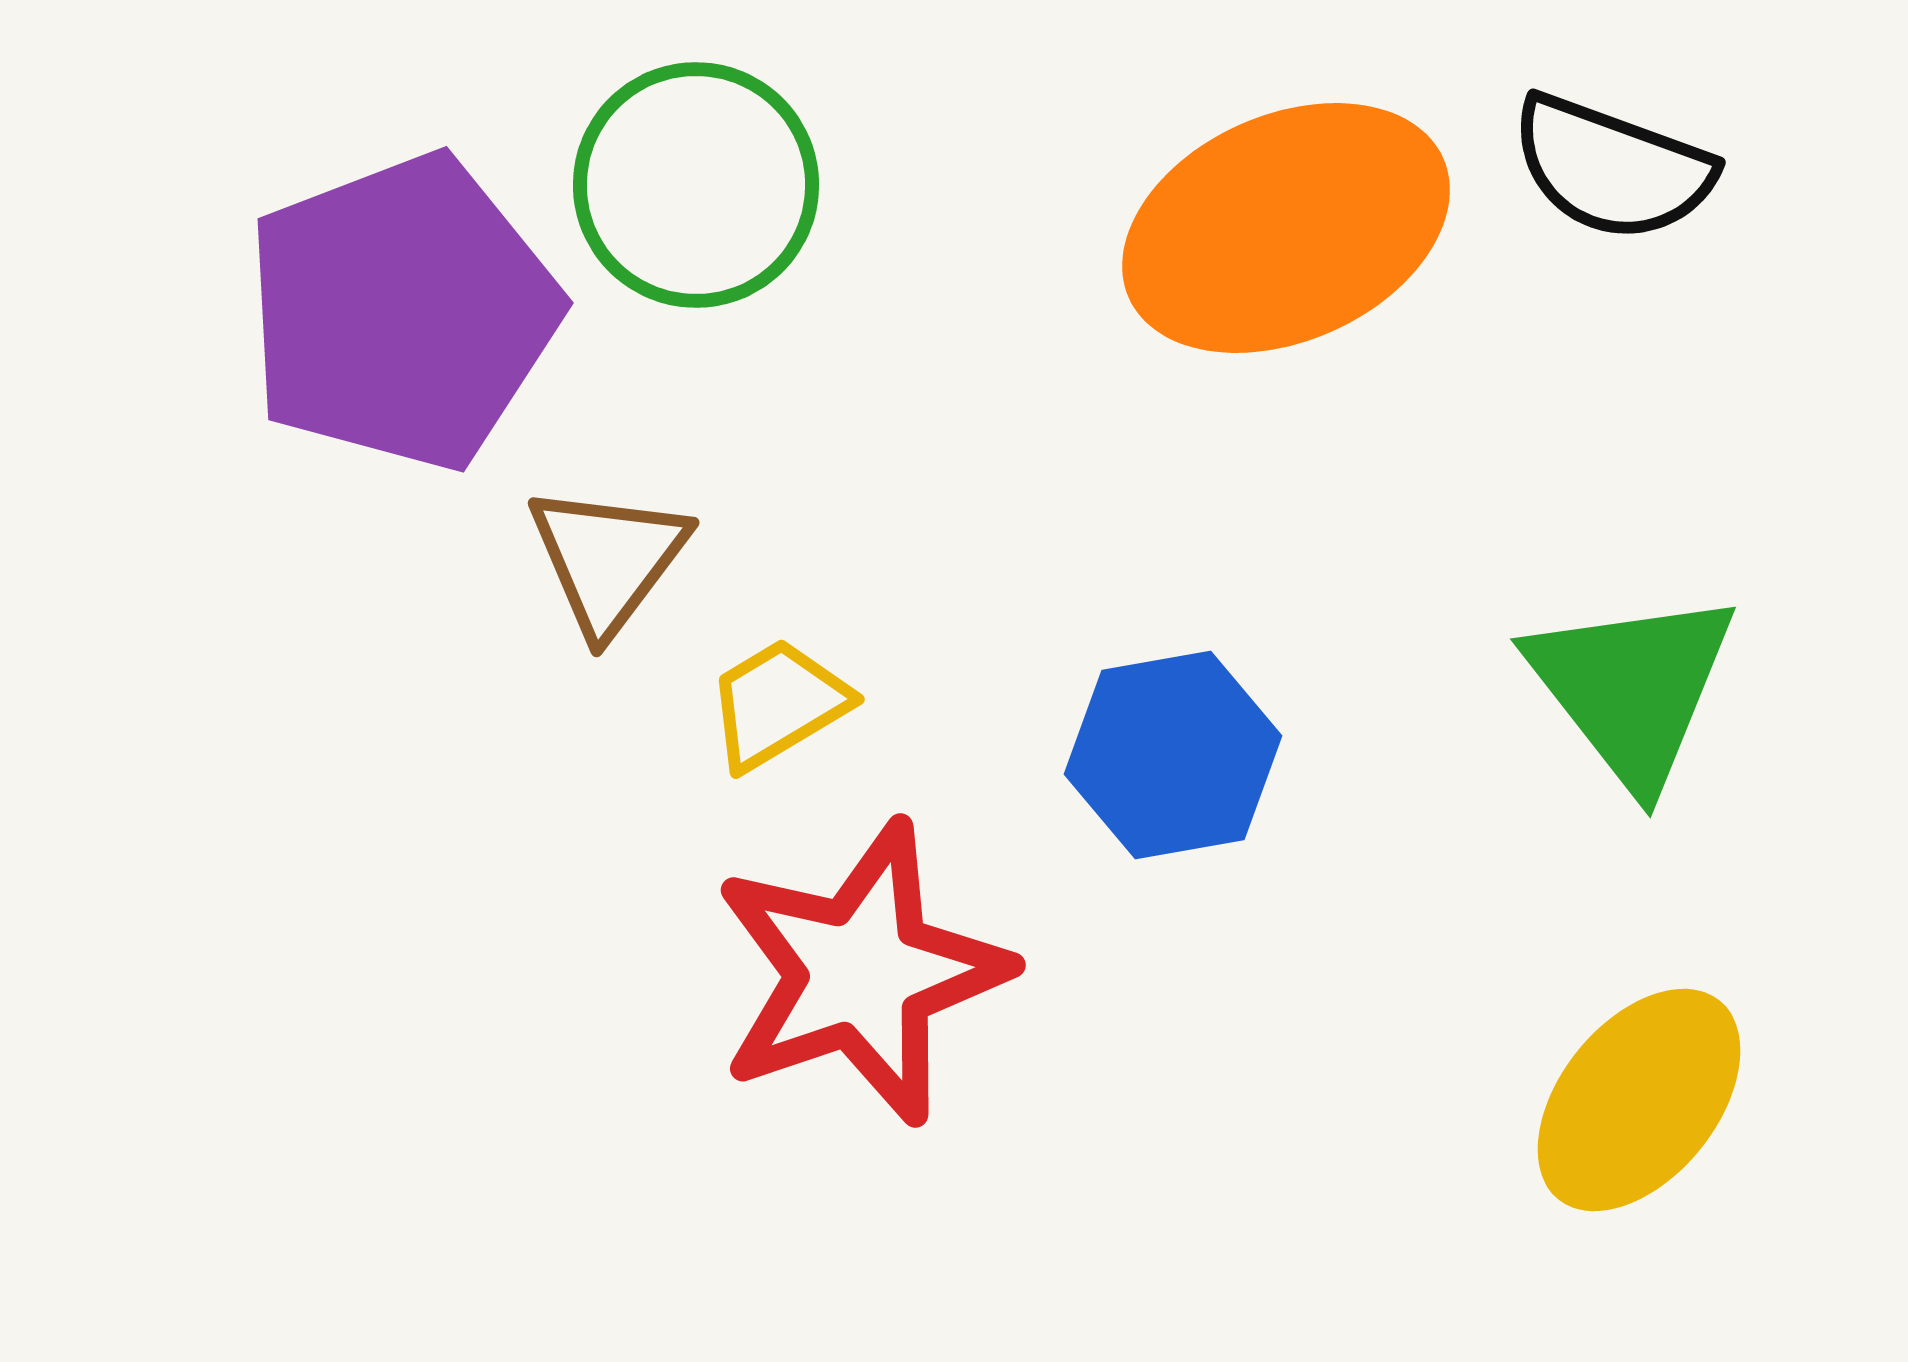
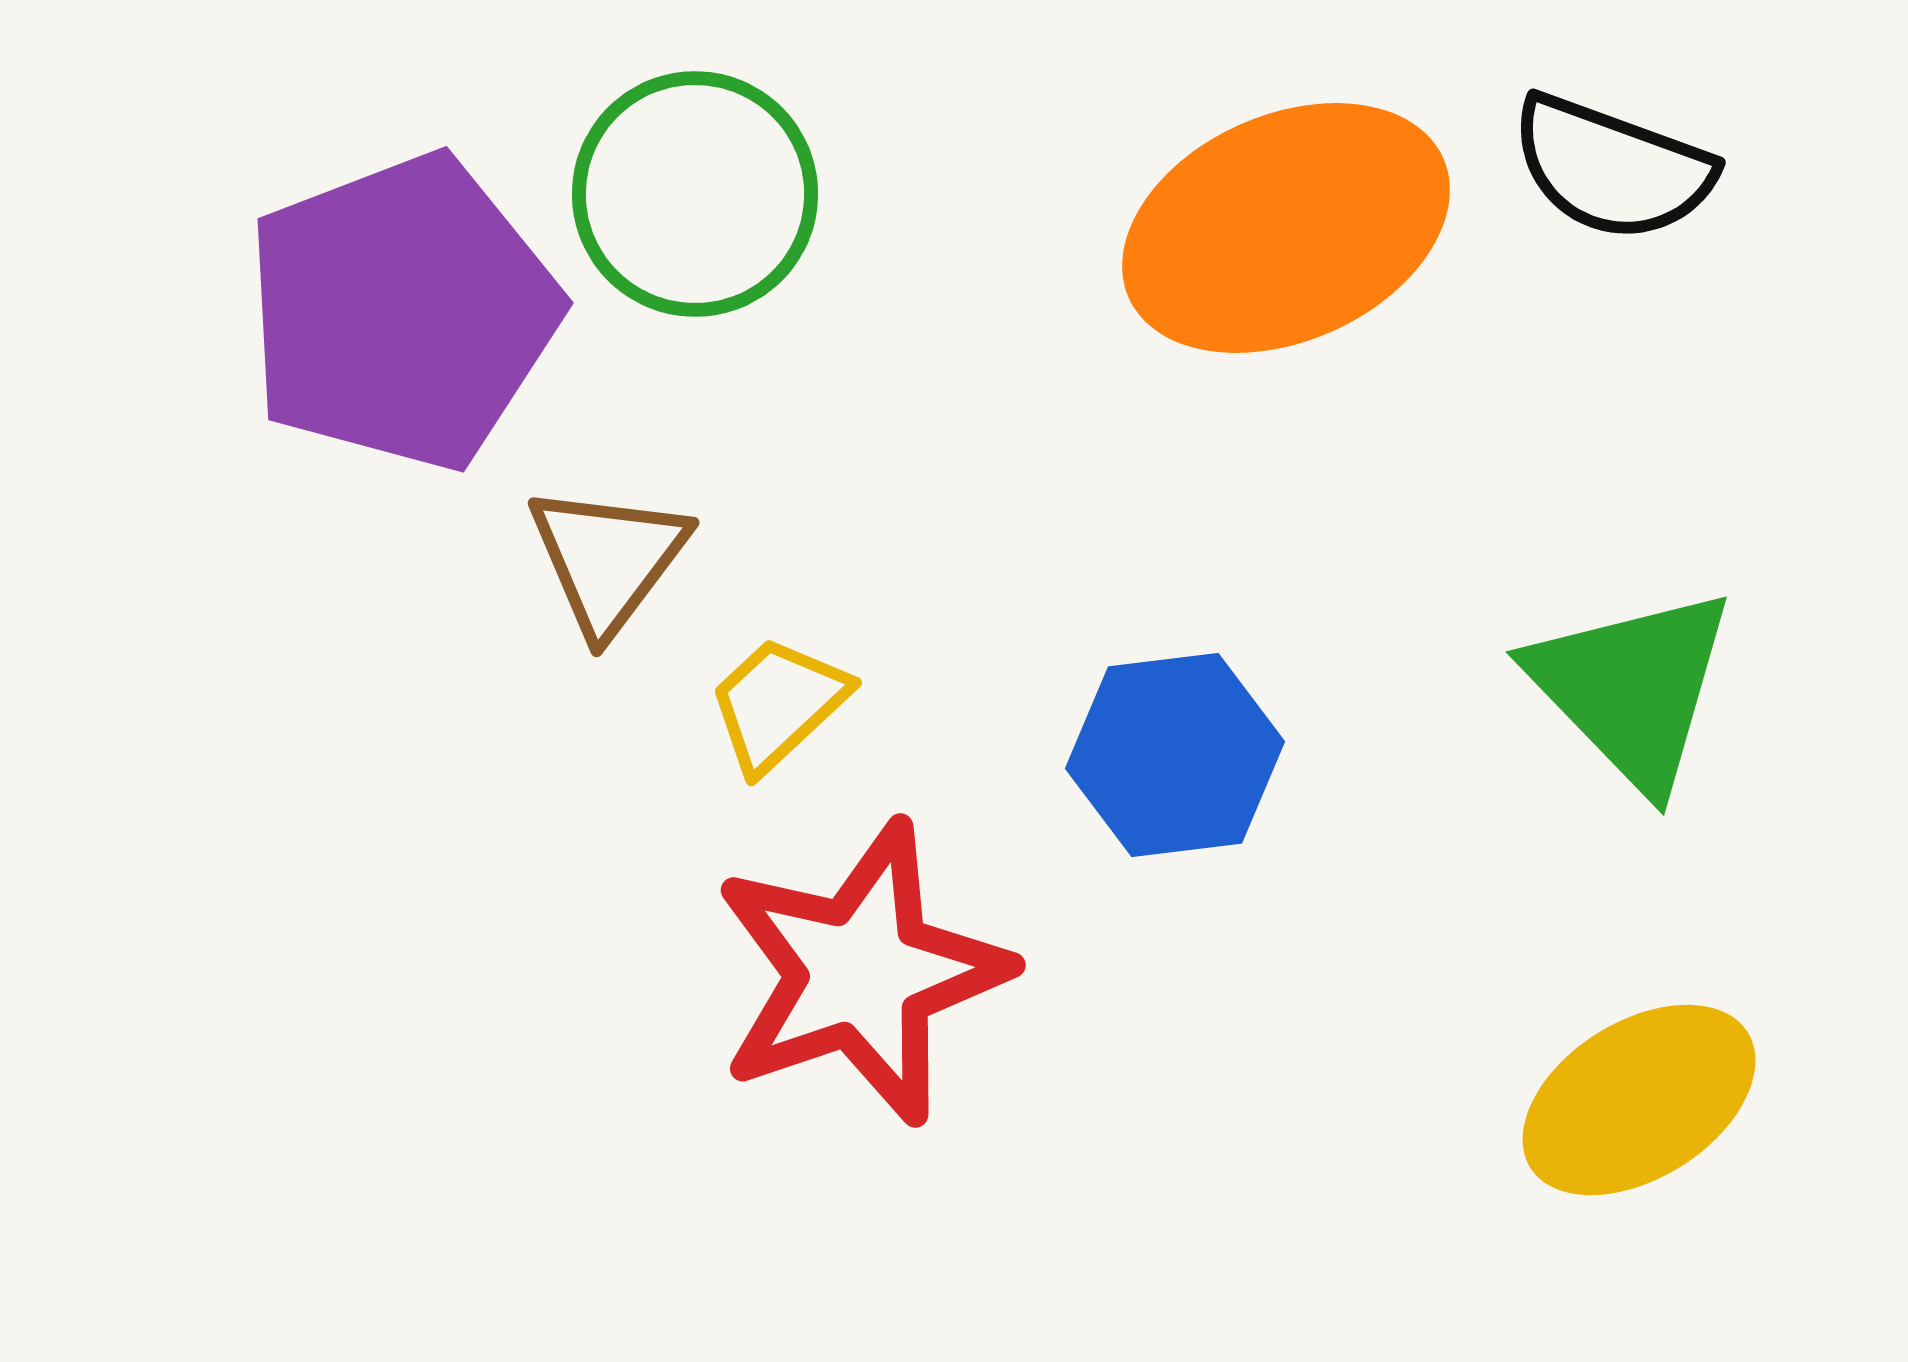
green circle: moved 1 px left, 9 px down
green triangle: rotated 6 degrees counterclockwise
yellow trapezoid: rotated 12 degrees counterclockwise
blue hexagon: moved 2 px right; rotated 3 degrees clockwise
yellow ellipse: rotated 19 degrees clockwise
